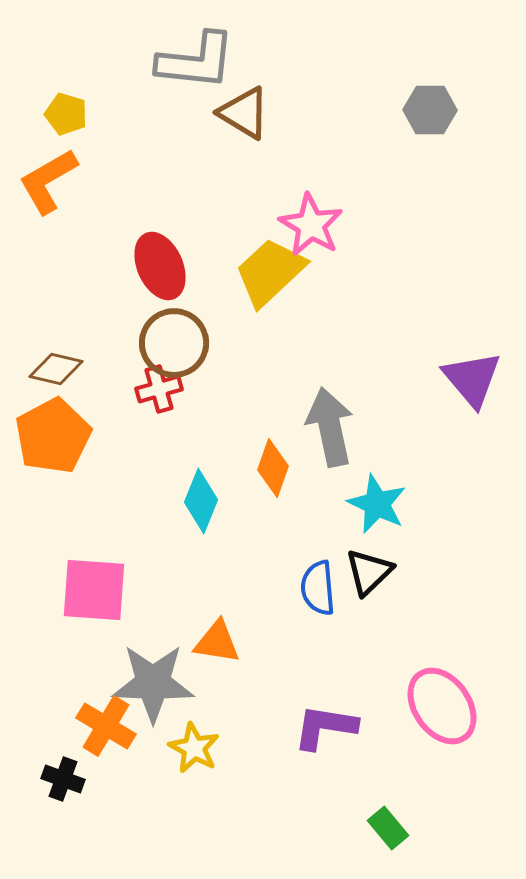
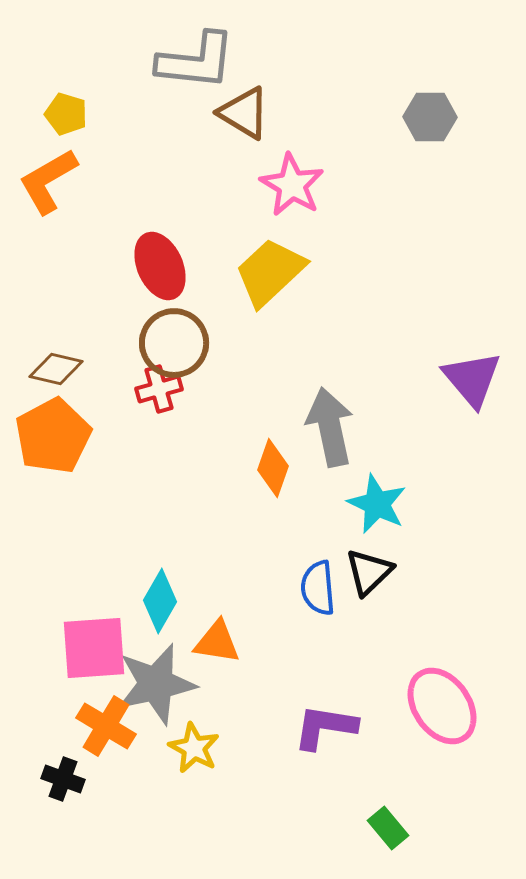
gray hexagon: moved 7 px down
pink star: moved 19 px left, 40 px up
cyan diamond: moved 41 px left, 100 px down; rotated 8 degrees clockwise
pink square: moved 58 px down; rotated 8 degrees counterclockwise
gray star: moved 3 px right, 1 px down; rotated 14 degrees counterclockwise
